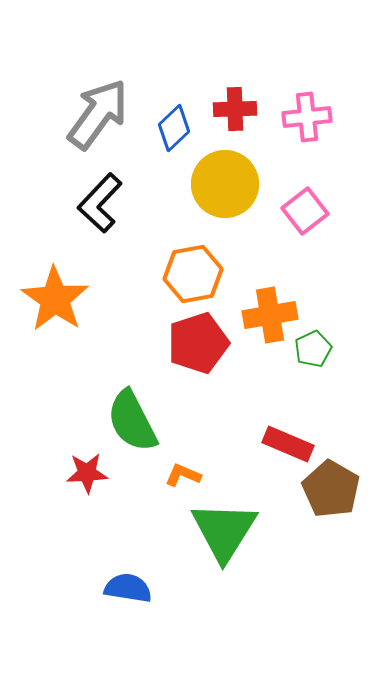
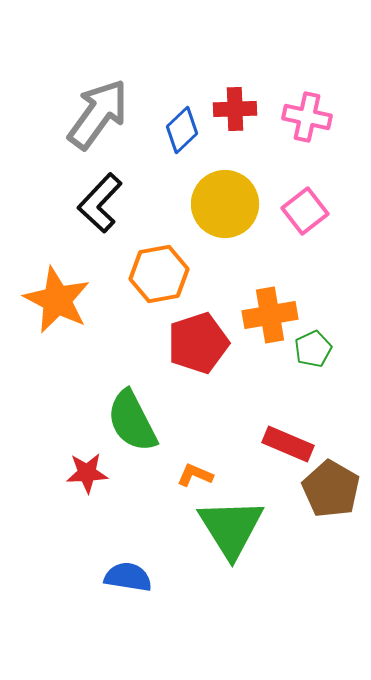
pink cross: rotated 18 degrees clockwise
blue diamond: moved 8 px right, 2 px down
yellow circle: moved 20 px down
orange hexagon: moved 34 px left
orange star: moved 2 px right, 1 px down; rotated 8 degrees counterclockwise
orange L-shape: moved 12 px right
green triangle: moved 7 px right, 3 px up; rotated 4 degrees counterclockwise
blue semicircle: moved 11 px up
